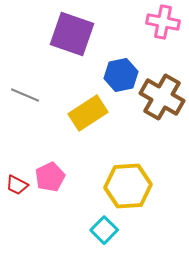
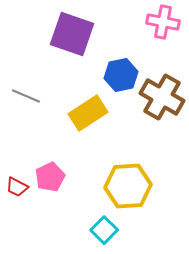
gray line: moved 1 px right, 1 px down
red trapezoid: moved 2 px down
